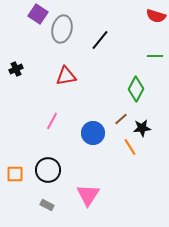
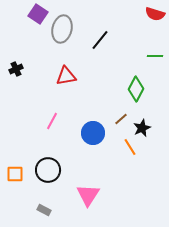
red semicircle: moved 1 px left, 2 px up
black star: rotated 18 degrees counterclockwise
gray rectangle: moved 3 px left, 5 px down
